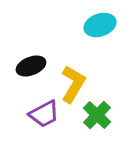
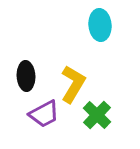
cyan ellipse: rotated 76 degrees counterclockwise
black ellipse: moved 5 px left, 10 px down; rotated 72 degrees counterclockwise
